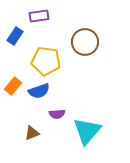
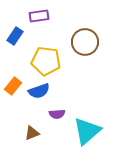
cyan triangle: rotated 8 degrees clockwise
